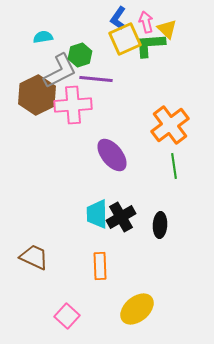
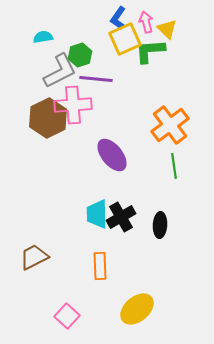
green L-shape: moved 6 px down
brown hexagon: moved 11 px right, 23 px down
brown trapezoid: rotated 52 degrees counterclockwise
